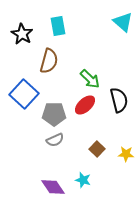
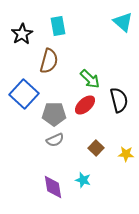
black star: rotated 10 degrees clockwise
brown square: moved 1 px left, 1 px up
purple diamond: rotated 25 degrees clockwise
